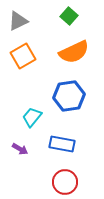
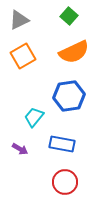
gray triangle: moved 1 px right, 1 px up
cyan trapezoid: moved 2 px right
